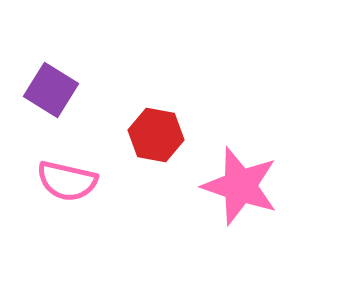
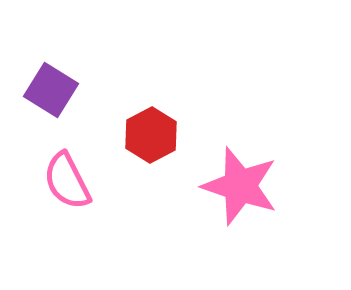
red hexagon: moved 5 px left; rotated 22 degrees clockwise
pink semicircle: rotated 50 degrees clockwise
